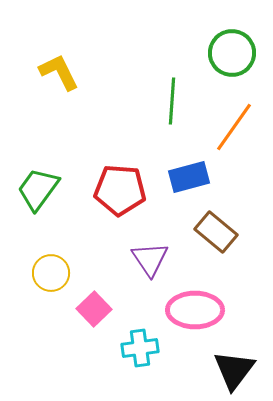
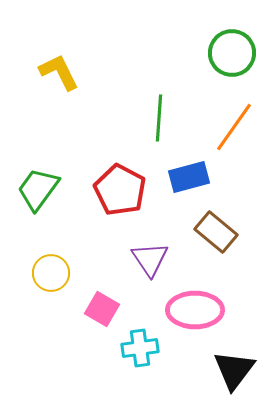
green line: moved 13 px left, 17 px down
red pentagon: rotated 24 degrees clockwise
pink square: moved 8 px right; rotated 16 degrees counterclockwise
